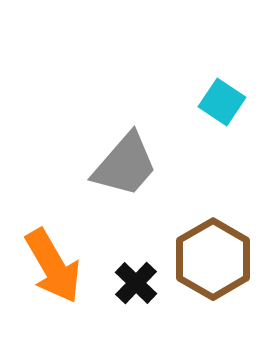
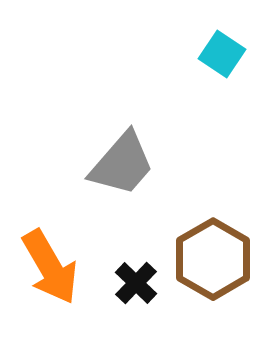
cyan square: moved 48 px up
gray trapezoid: moved 3 px left, 1 px up
orange arrow: moved 3 px left, 1 px down
